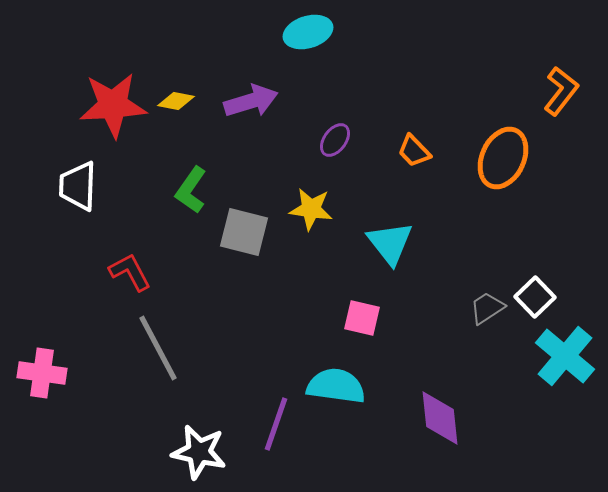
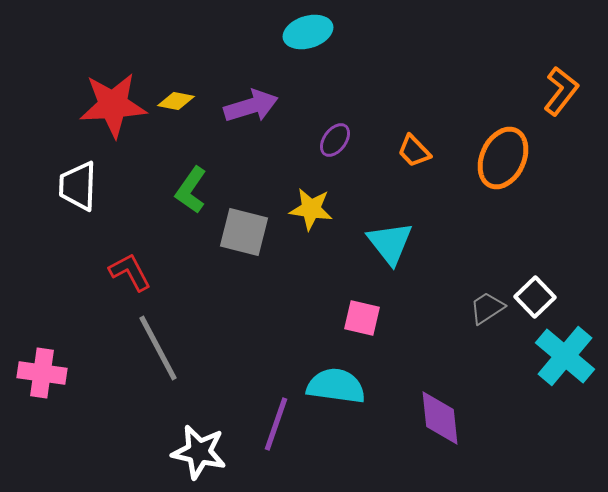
purple arrow: moved 5 px down
